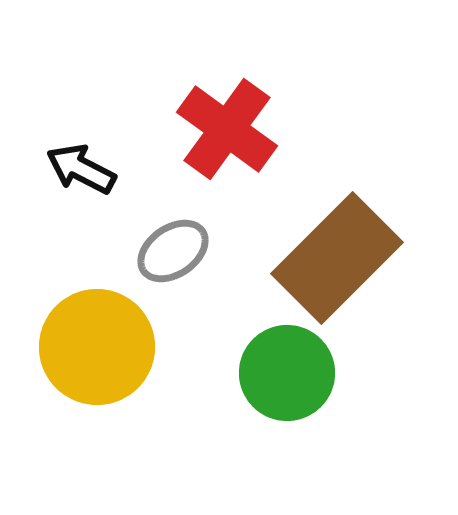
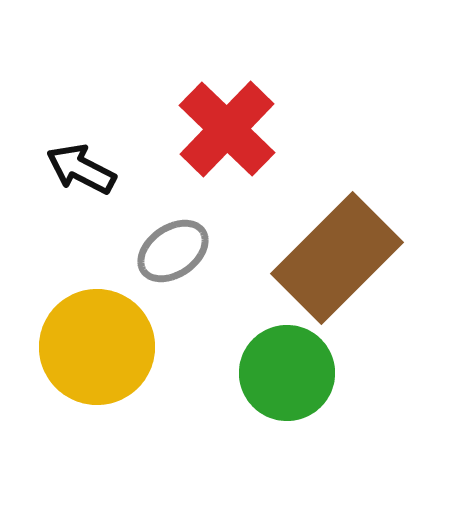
red cross: rotated 8 degrees clockwise
